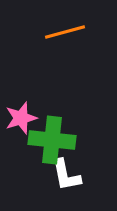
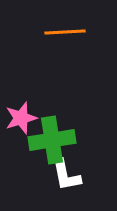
orange line: rotated 12 degrees clockwise
green cross: rotated 15 degrees counterclockwise
